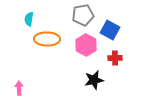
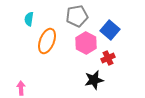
gray pentagon: moved 6 px left, 1 px down
blue square: rotated 12 degrees clockwise
orange ellipse: moved 2 px down; rotated 70 degrees counterclockwise
pink hexagon: moved 2 px up
red cross: moved 7 px left; rotated 24 degrees counterclockwise
pink arrow: moved 2 px right
